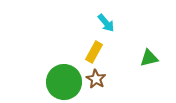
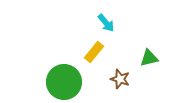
yellow rectangle: rotated 10 degrees clockwise
brown star: moved 24 px right; rotated 12 degrees counterclockwise
